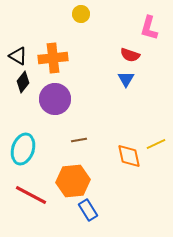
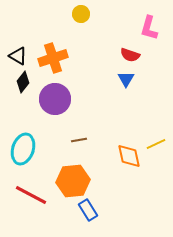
orange cross: rotated 12 degrees counterclockwise
